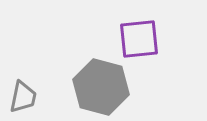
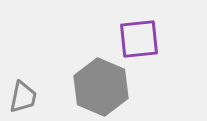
gray hexagon: rotated 8 degrees clockwise
